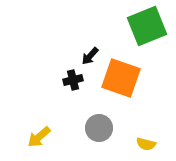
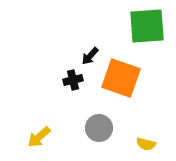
green square: rotated 18 degrees clockwise
